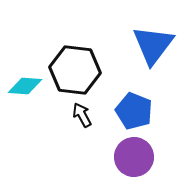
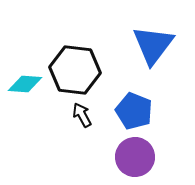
cyan diamond: moved 2 px up
purple circle: moved 1 px right
